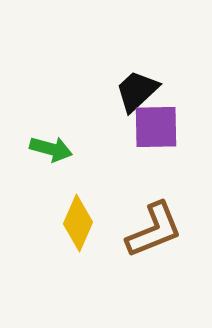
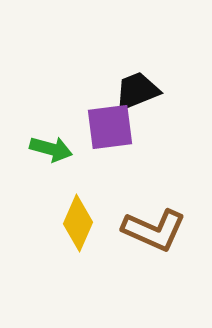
black trapezoid: rotated 21 degrees clockwise
purple square: moved 46 px left; rotated 6 degrees counterclockwise
brown L-shape: rotated 46 degrees clockwise
